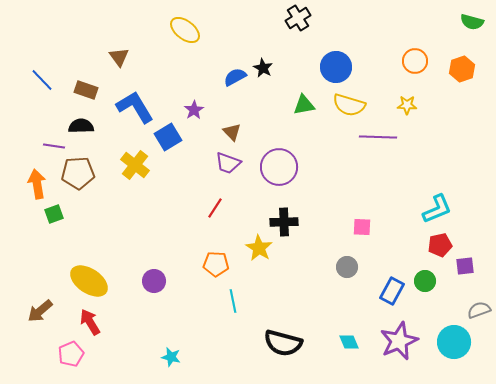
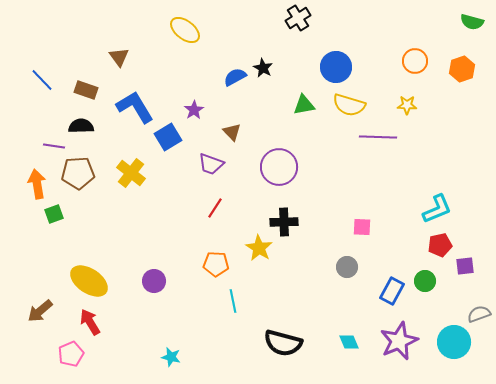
purple trapezoid at (228, 163): moved 17 px left, 1 px down
yellow cross at (135, 165): moved 4 px left, 8 px down
gray semicircle at (479, 310): moved 4 px down
